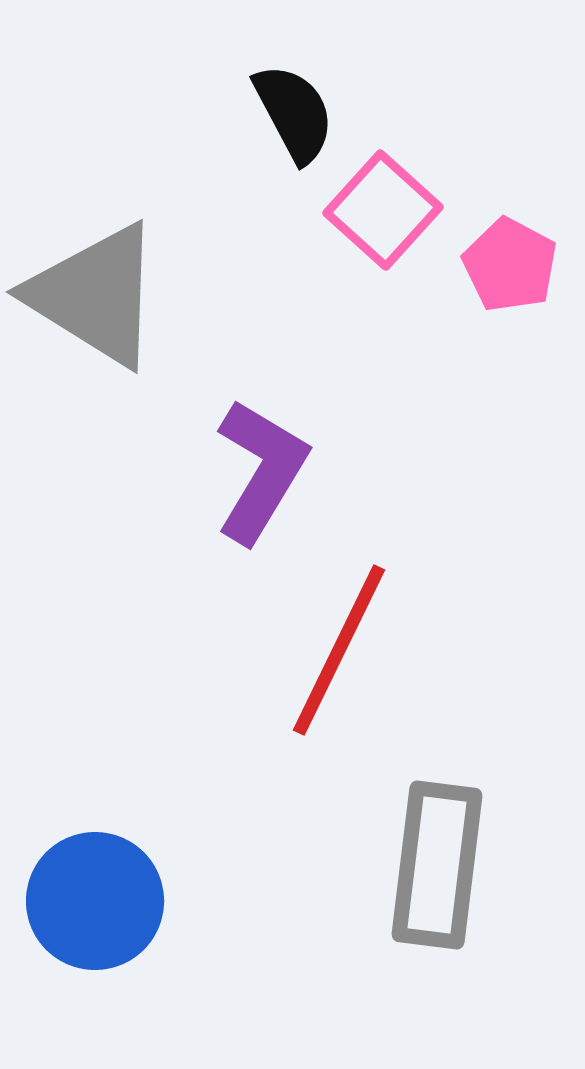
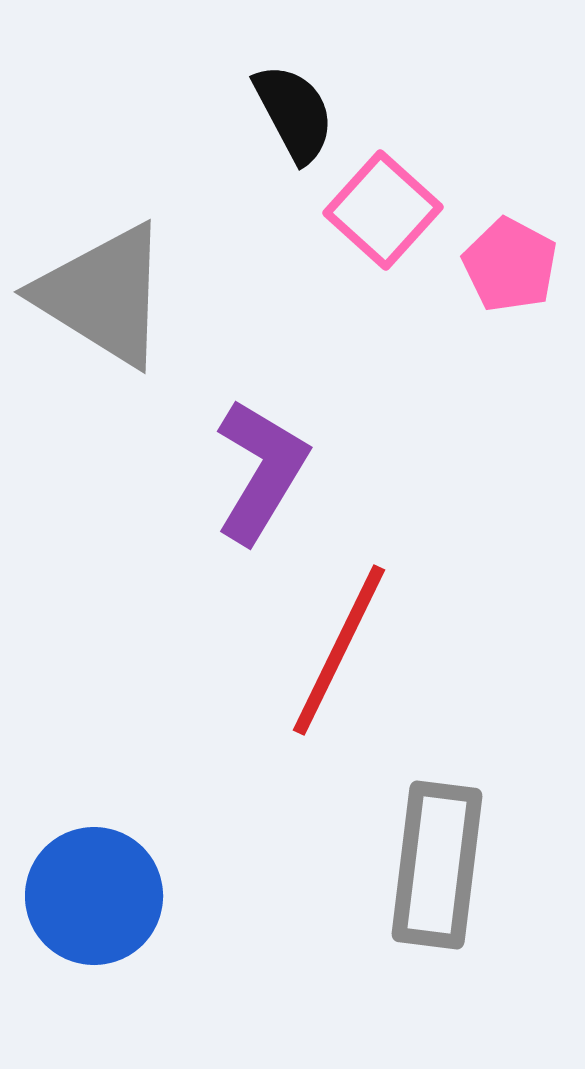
gray triangle: moved 8 px right
blue circle: moved 1 px left, 5 px up
